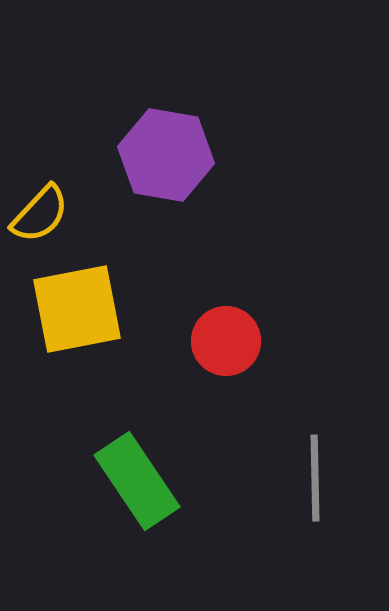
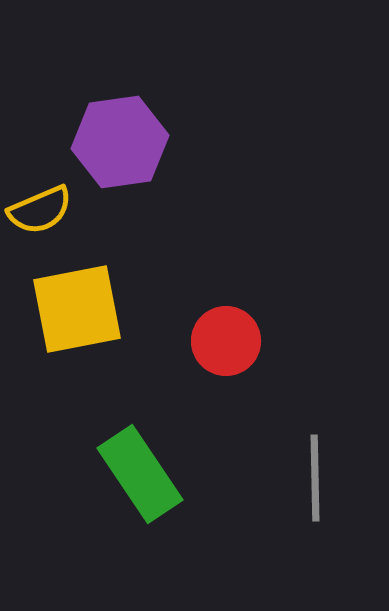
purple hexagon: moved 46 px left, 13 px up; rotated 18 degrees counterclockwise
yellow semicircle: moved 4 px up; rotated 24 degrees clockwise
green rectangle: moved 3 px right, 7 px up
